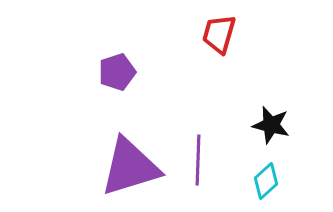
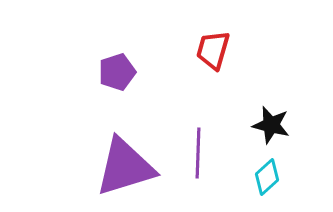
red trapezoid: moved 6 px left, 16 px down
purple line: moved 7 px up
purple triangle: moved 5 px left
cyan diamond: moved 1 px right, 4 px up
